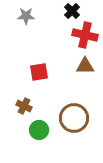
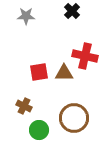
red cross: moved 21 px down
brown triangle: moved 21 px left, 7 px down
